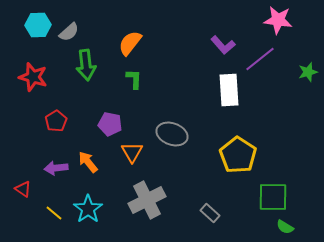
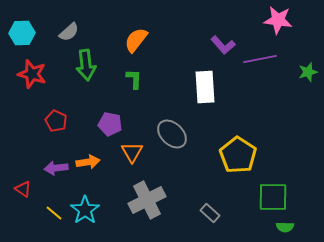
cyan hexagon: moved 16 px left, 8 px down
orange semicircle: moved 6 px right, 3 px up
purple line: rotated 28 degrees clockwise
red star: moved 1 px left, 3 px up
white rectangle: moved 24 px left, 3 px up
red pentagon: rotated 15 degrees counterclockwise
gray ellipse: rotated 24 degrees clockwise
orange arrow: rotated 120 degrees clockwise
cyan star: moved 3 px left, 1 px down
green semicircle: rotated 30 degrees counterclockwise
